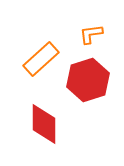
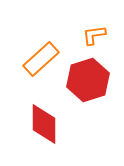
orange L-shape: moved 3 px right, 1 px down
